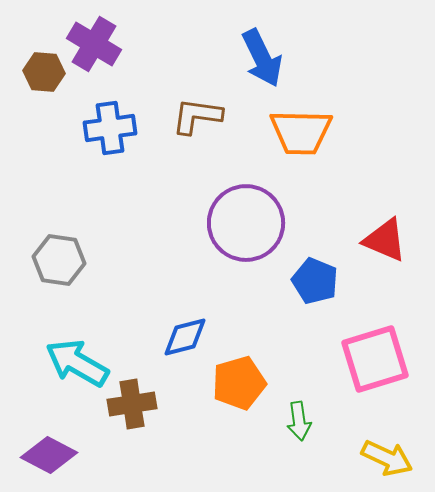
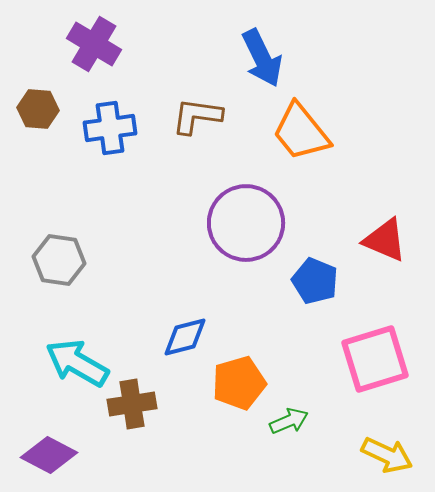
brown hexagon: moved 6 px left, 37 px down
orange trapezoid: rotated 50 degrees clockwise
green arrow: moved 10 px left; rotated 105 degrees counterclockwise
yellow arrow: moved 3 px up
